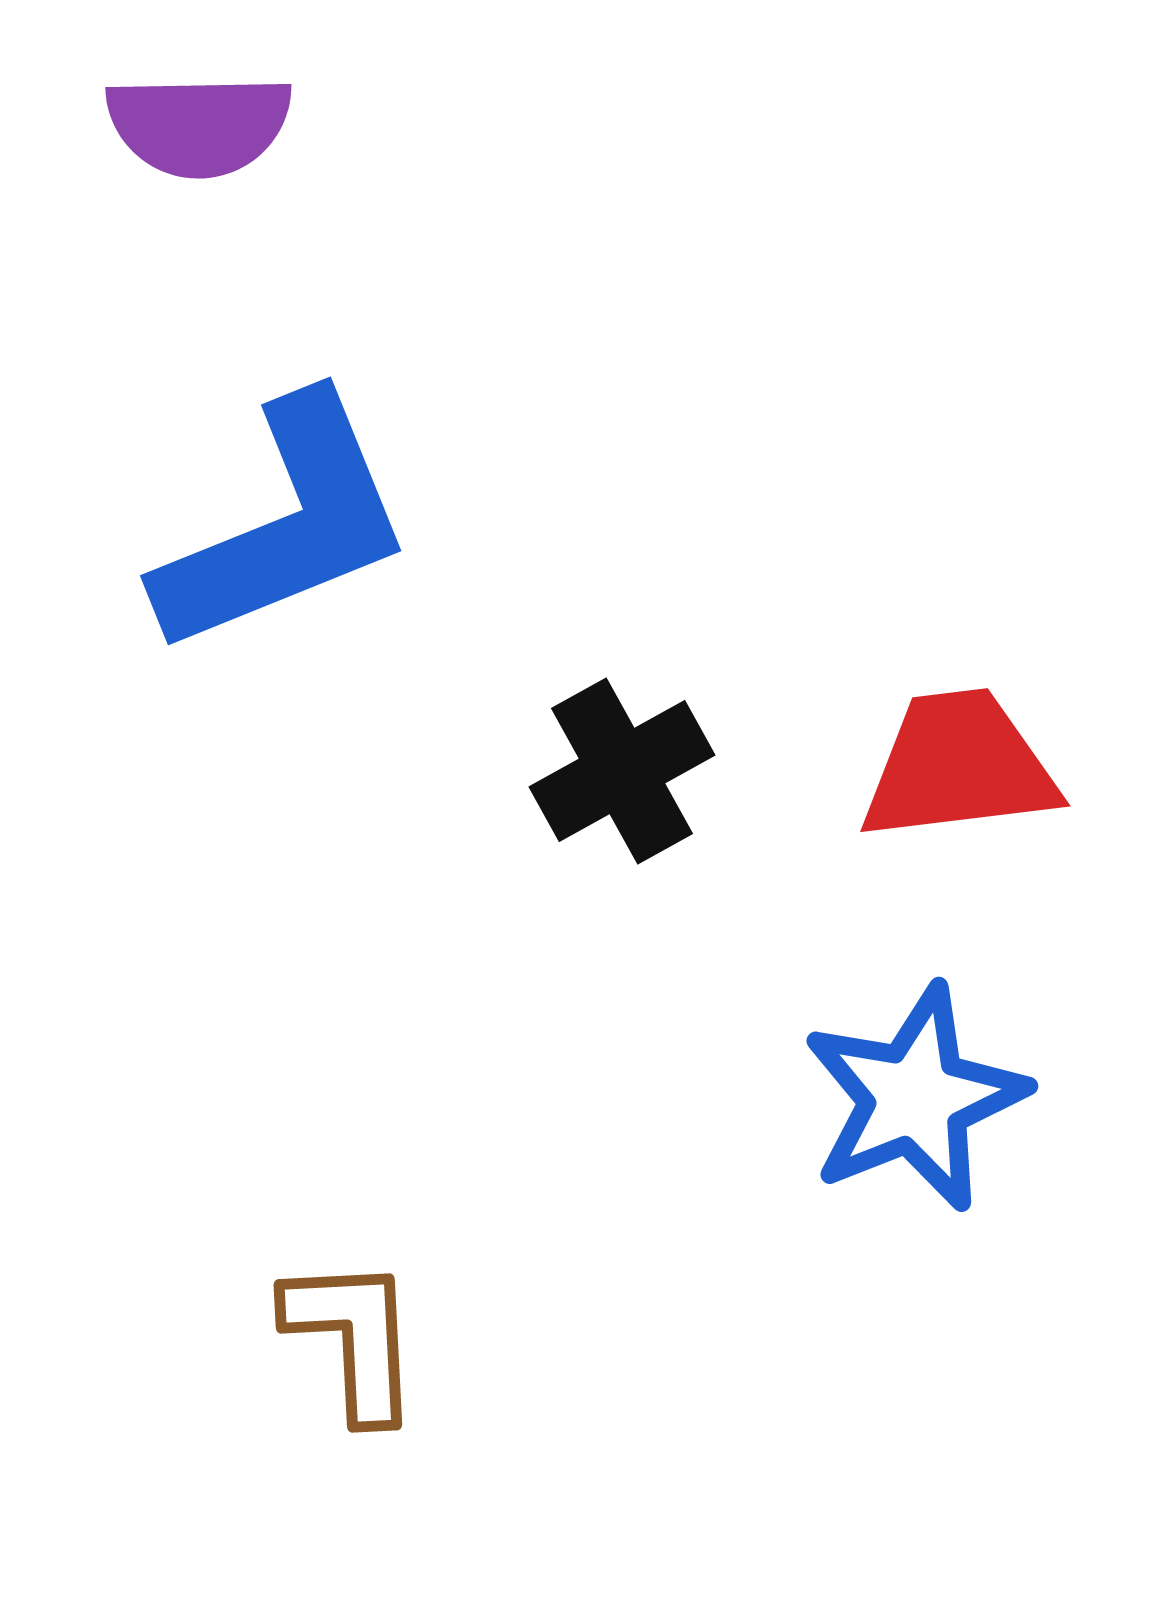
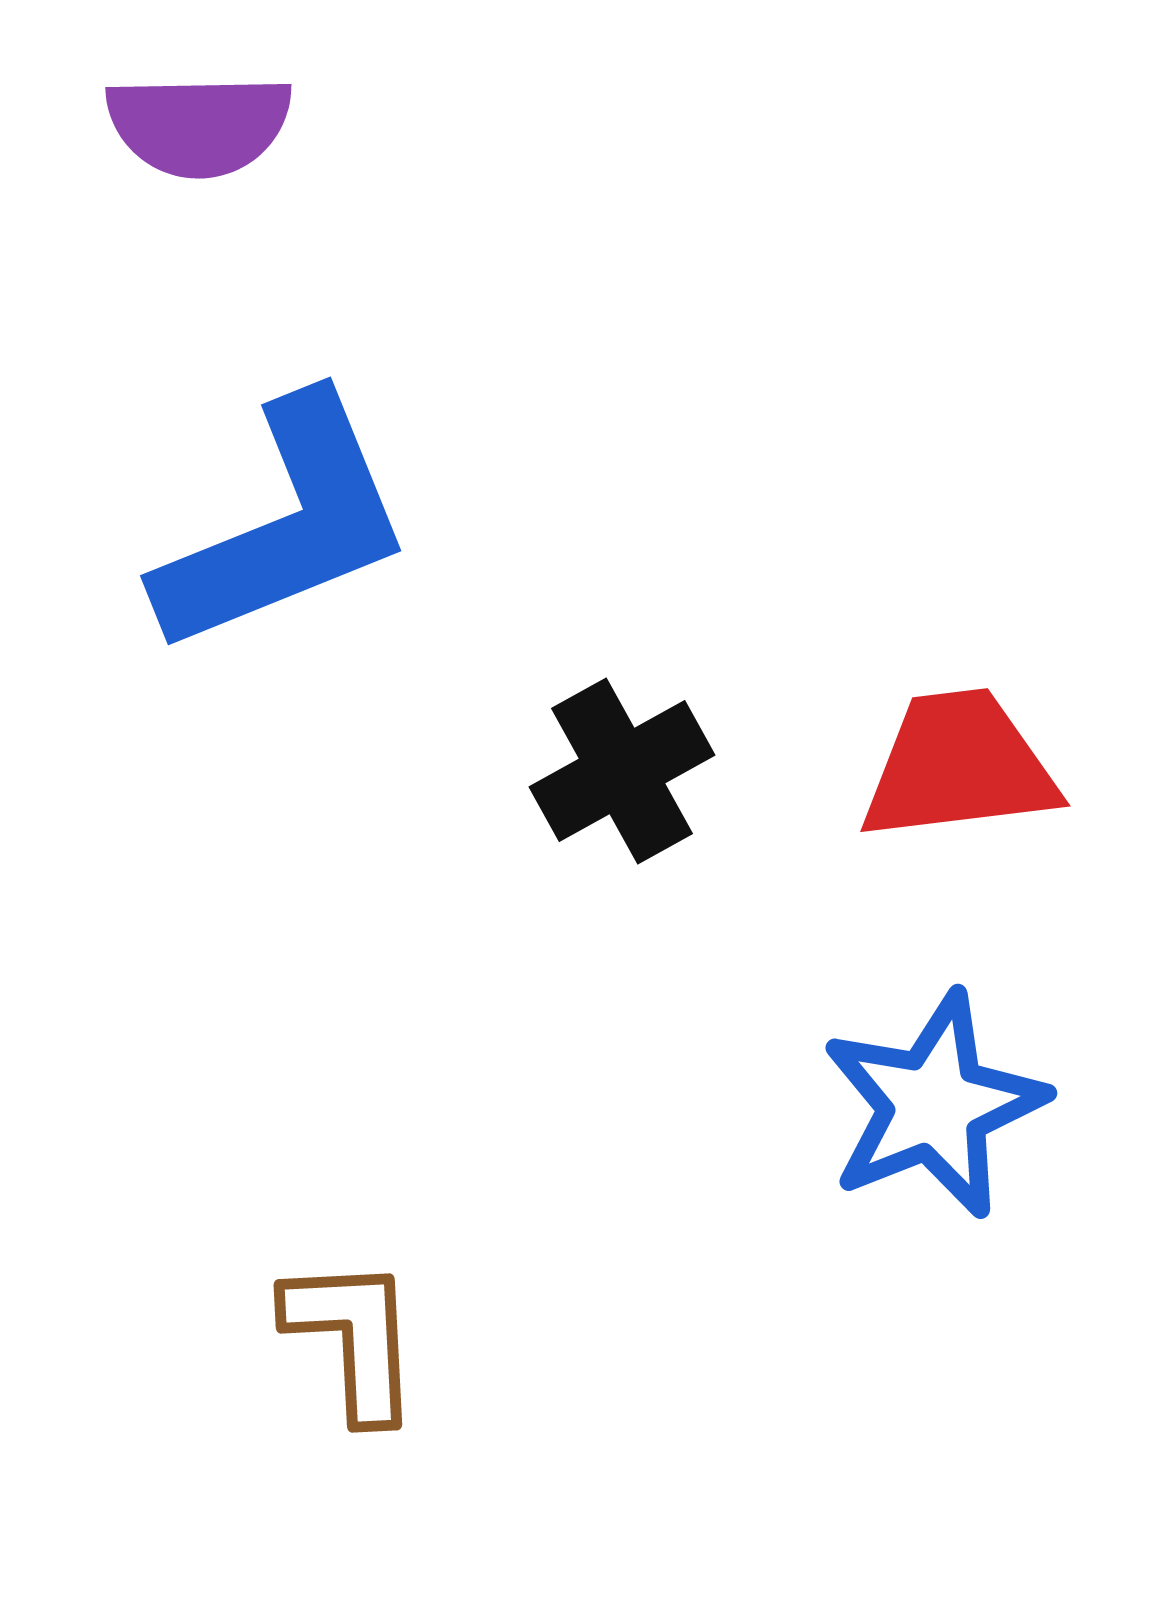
blue star: moved 19 px right, 7 px down
